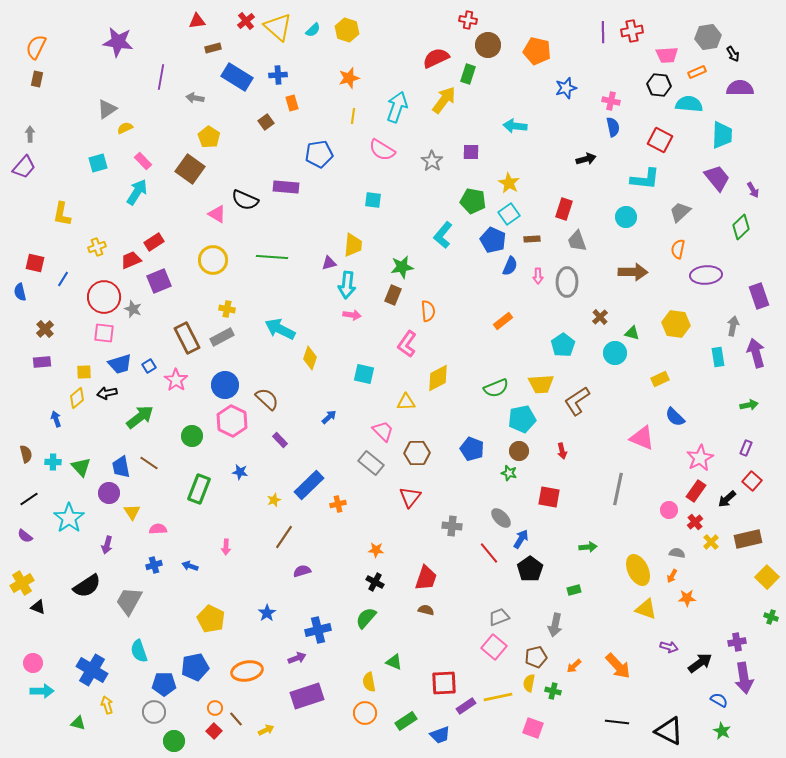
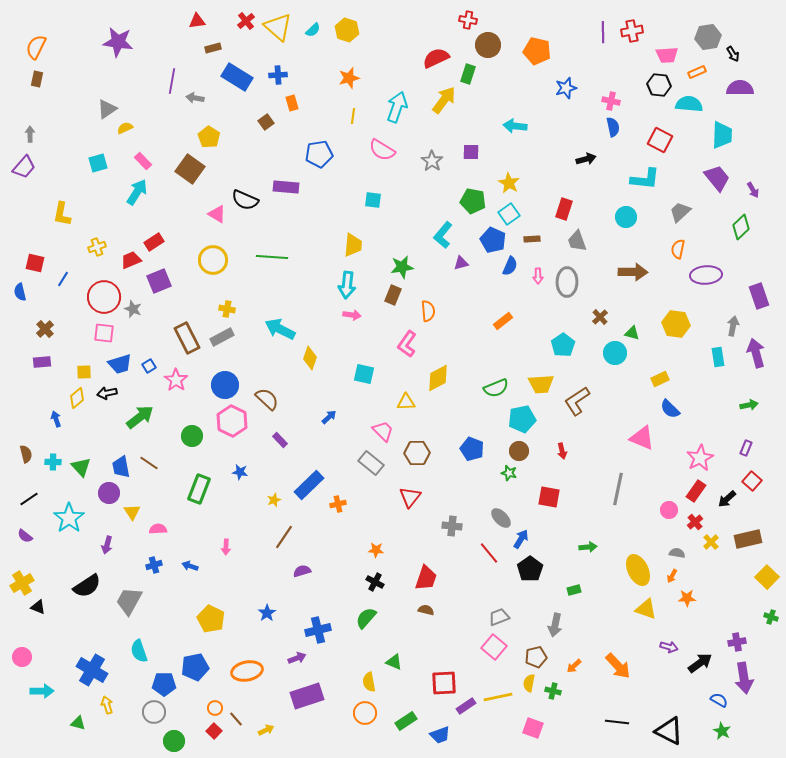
purple line at (161, 77): moved 11 px right, 4 px down
purple triangle at (329, 263): moved 132 px right
blue semicircle at (675, 417): moved 5 px left, 8 px up
pink circle at (33, 663): moved 11 px left, 6 px up
